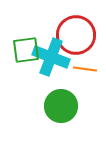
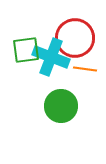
red circle: moved 1 px left, 3 px down
